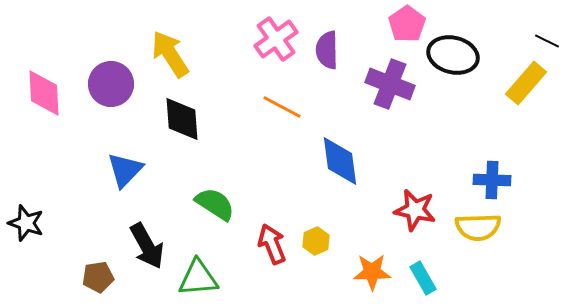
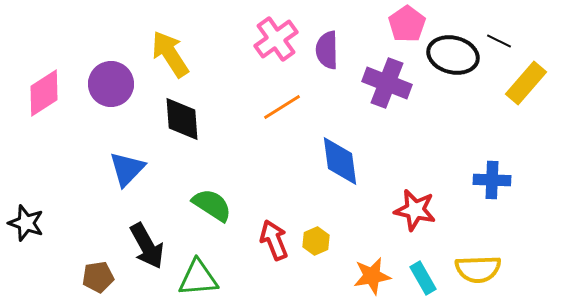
black line: moved 48 px left
purple cross: moved 3 px left, 1 px up
pink diamond: rotated 60 degrees clockwise
orange line: rotated 60 degrees counterclockwise
blue triangle: moved 2 px right, 1 px up
green semicircle: moved 3 px left, 1 px down
yellow semicircle: moved 42 px down
red arrow: moved 2 px right, 4 px up
orange star: moved 4 px down; rotated 9 degrees counterclockwise
